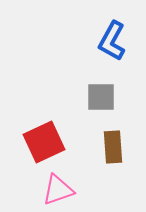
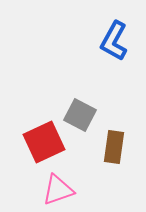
blue L-shape: moved 2 px right
gray square: moved 21 px left, 18 px down; rotated 28 degrees clockwise
brown rectangle: moved 1 px right; rotated 12 degrees clockwise
